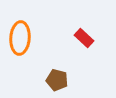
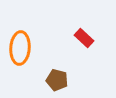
orange ellipse: moved 10 px down
